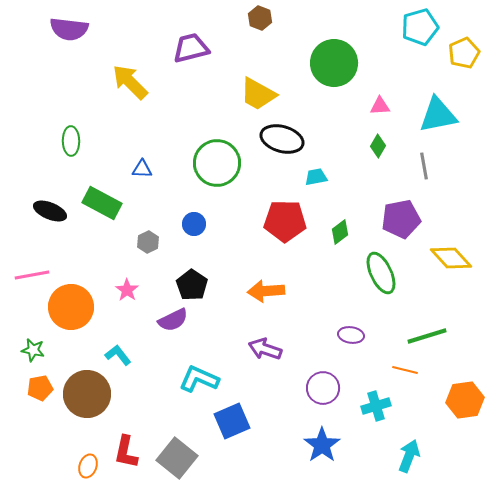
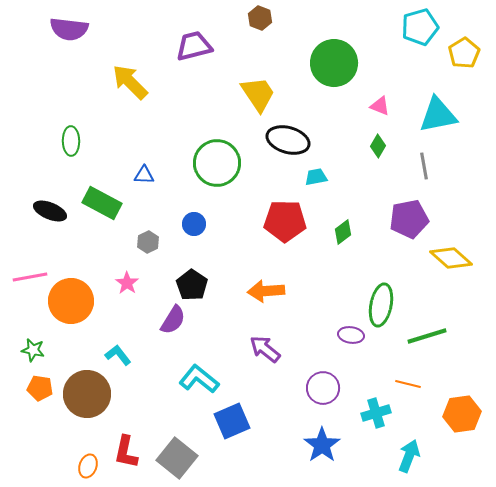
purple trapezoid at (191, 48): moved 3 px right, 2 px up
yellow pentagon at (464, 53): rotated 8 degrees counterclockwise
yellow trapezoid at (258, 94): rotated 153 degrees counterclockwise
pink triangle at (380, 106): rotated 25 degrees clockwise
black ellipse at (282, 139): moved 6 px right, 1 px down
blue triangle at (142, 169): moved 2 px right, 6 px down
purple pentagon at (401, 219): moved 8 px right
green diamond at (340, 232): moved 3 px right
yellow diamond at (451, 258): rotated 6 degrees counterclockwise
green ellipse at (381, 273): moved 32 px down; rotated 36 degrees clockwise
pink line at (32, 275): moved 2 px left, 2 px down
pink star at (127, 290): moved 7 px up
orange circle at (71, 307): moved 6 px up
purple semicircle at (173, 320): rotated 32 degrees counterclockwise
purple arrow at (265, 349): rotated 20 degrees clockwise
orange line at (405, 370): moved 3 px right, 14 px down
cyan L-shape at (199, 379): rotated 15 degrees clockwise
orange pentagon at (40, 388): rotated 20 degrees clockwise
orange hexagon at (465, 400): moved 3 px left, 14 px down
cyan cross at (376, 406): moved 7 px down
